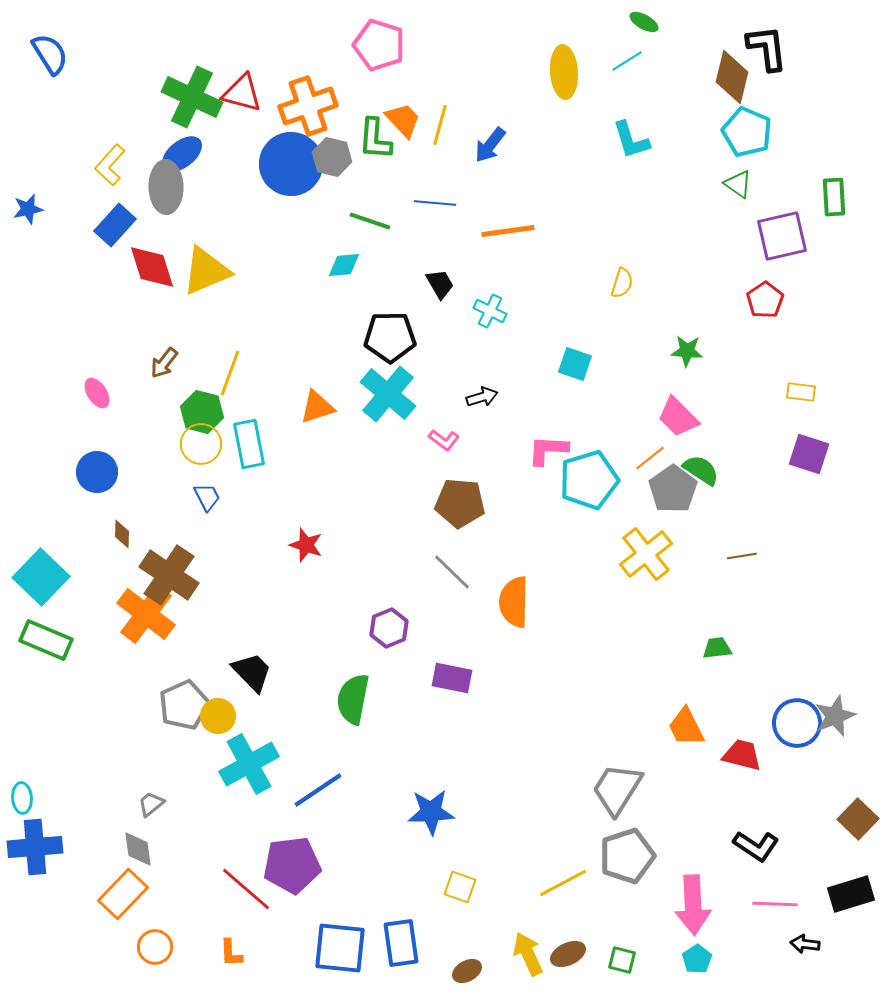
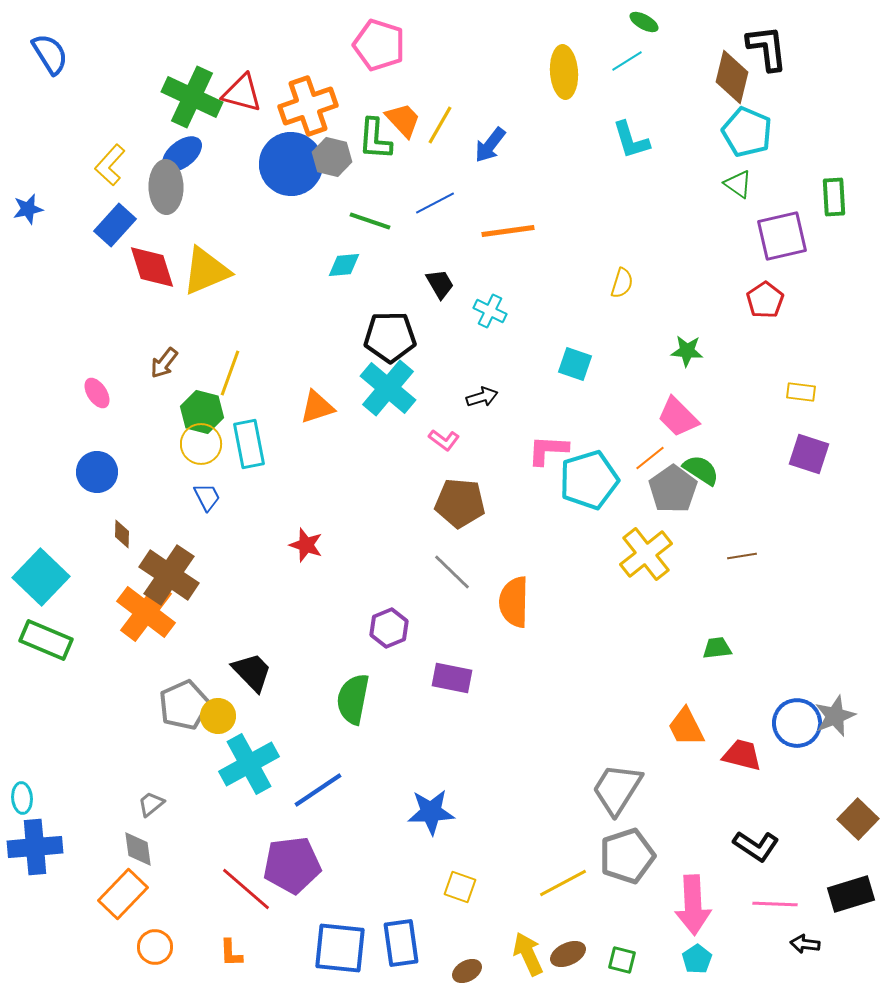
yellow line at (440, 125): rotated 15 degrees clockwise
blue line at (435, 203): rotated 33 degrees counterclockwise
cyan cross at (388, 394): moved 6 px up
orange cross at (146, 614): moved 2 px up
